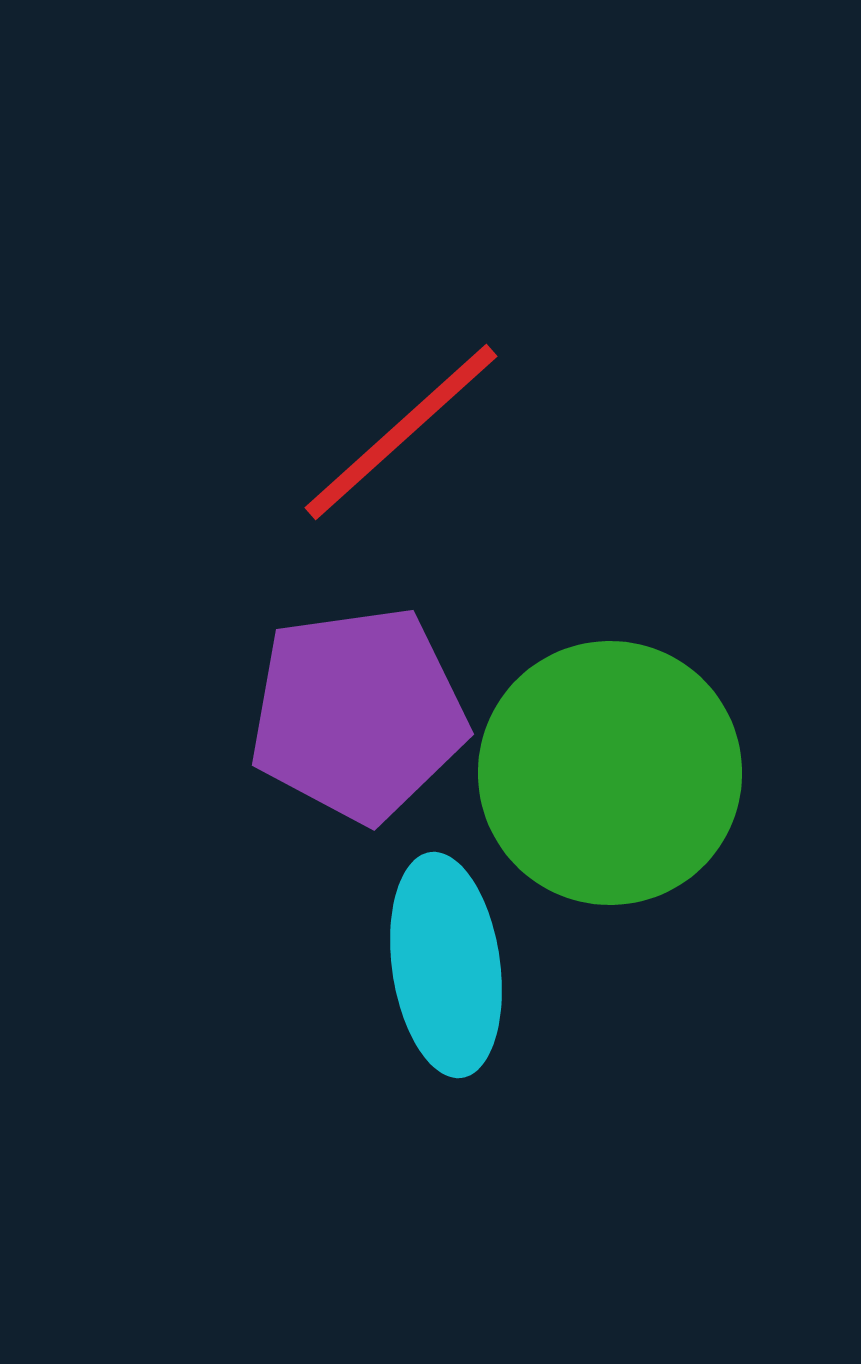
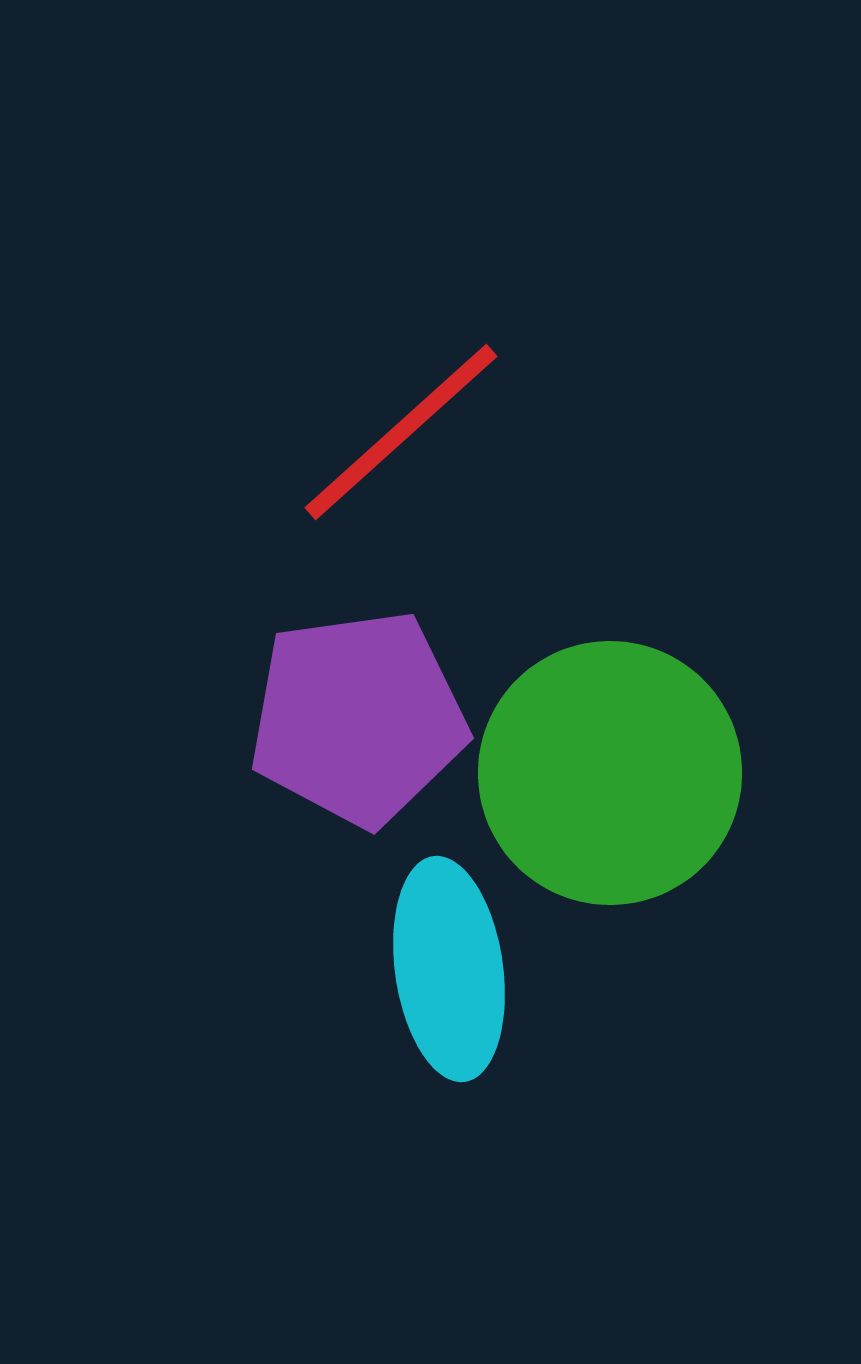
purple pentagon: moved 4 px down
cyan ellipse: moved 3 px right, 4 px down
